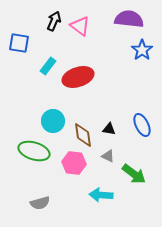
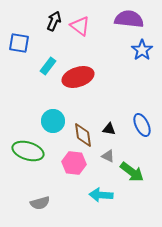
green ellipse: moved 6 px left
green arrow: moved 2 px left, 2 px up
